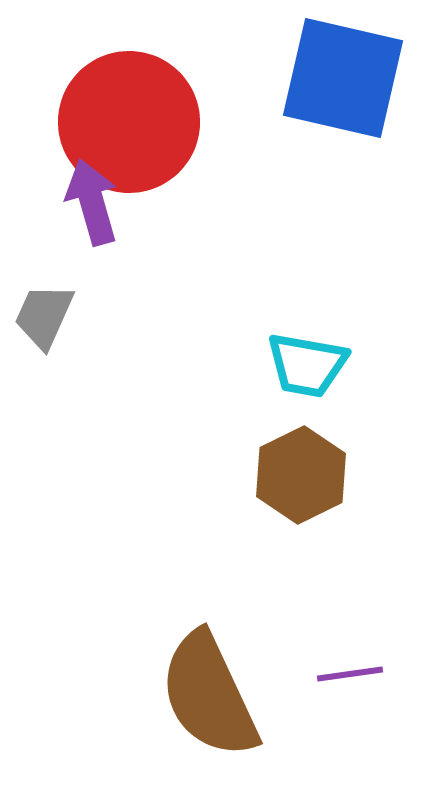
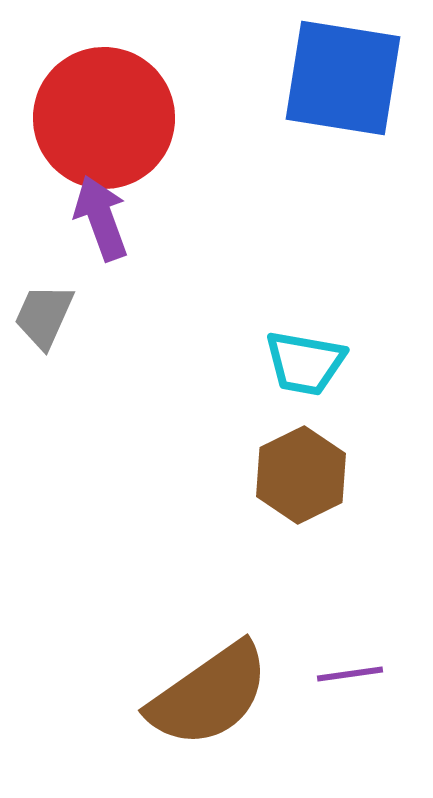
blue square: rotated 4 degrees counterclockwise
red circle: moved 25 px left, 4 px up
purple arrow: moved 9 px right, 16 px down; rotated 4 degrees counterclockwise
cyan trapezoid: moved 2 px left, 2 px up
brown semicircle: rotated 100 degrees counterclockwise
